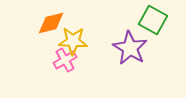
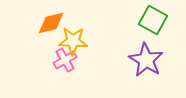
purple star: moved 16 px right, 12 px down
